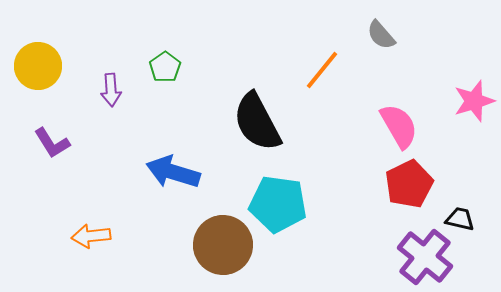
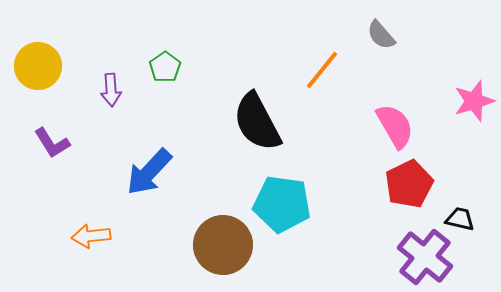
pink semicircle: moved 4 px left
blue arrow: moved 24 px left; rotated 64 degrees counterclockwise
cyan pentagon: moved 4 px right
